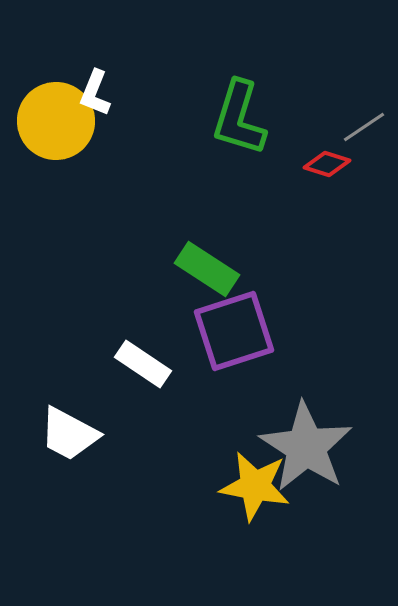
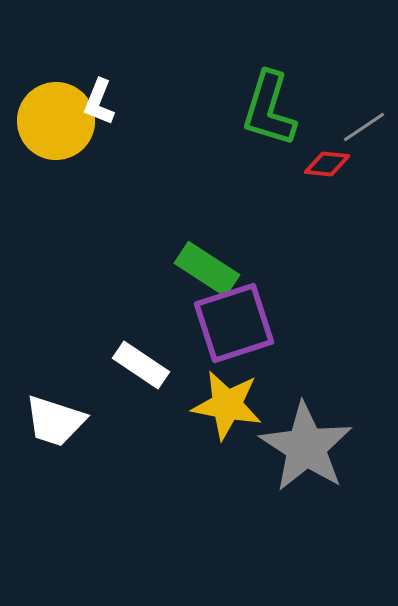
white L-shape: moved 4 px right, 9 px down
green L-shape: moved 30 px right, 9 px up
red diamond: rotated 12 degrees counterclockwise
purple square: moved 8 px up
white rectangle: moved 2 px left, 1 px down
white trapezoid: moved 14 px left, 13 px up; rotated 10 degrees counterclockwise
yellow star: moved 28 px left, 81 px up
